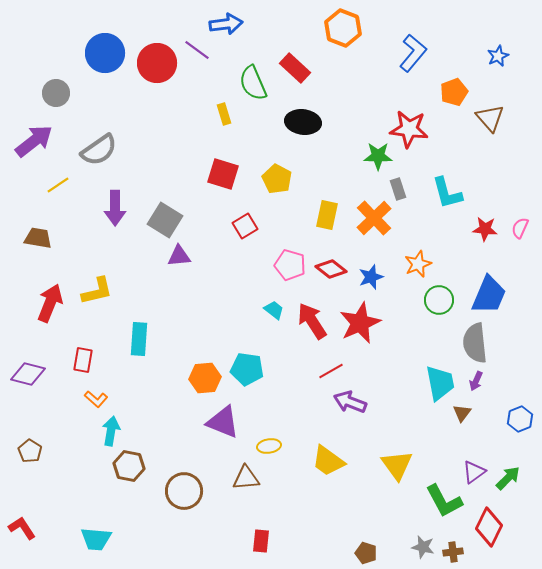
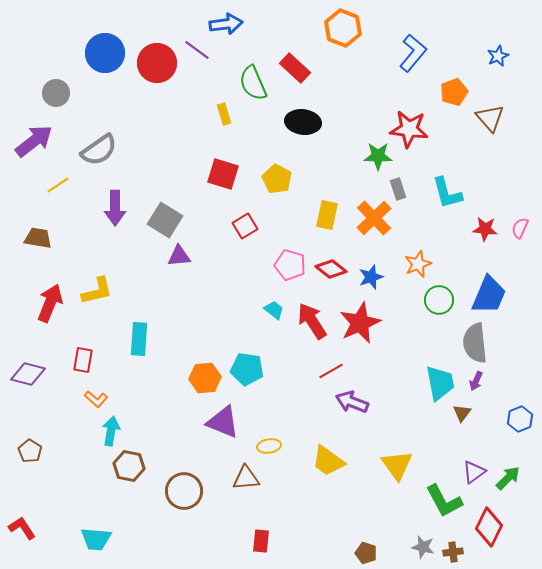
purple arrow at (350, 402): moved 2 px right
